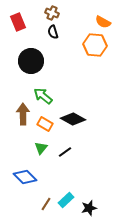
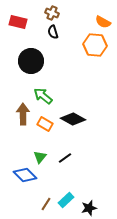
red rectangle: rotated 54 degrees counterclockwise
green triangle: moved 1 px left, 9 px down
black line: moved 6 px down
blue diamond: moved 2 px up
